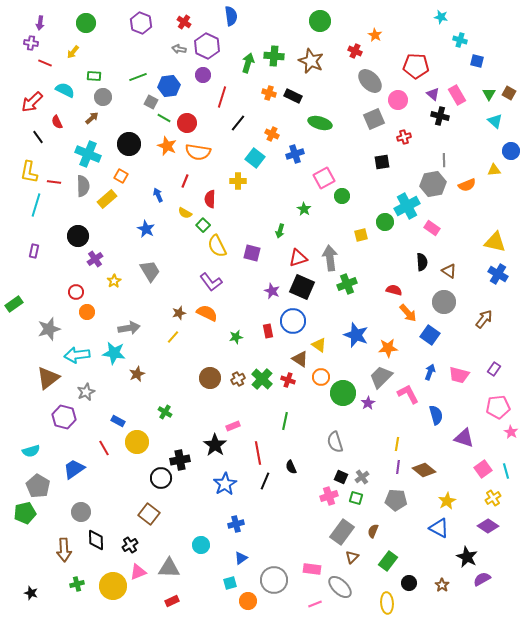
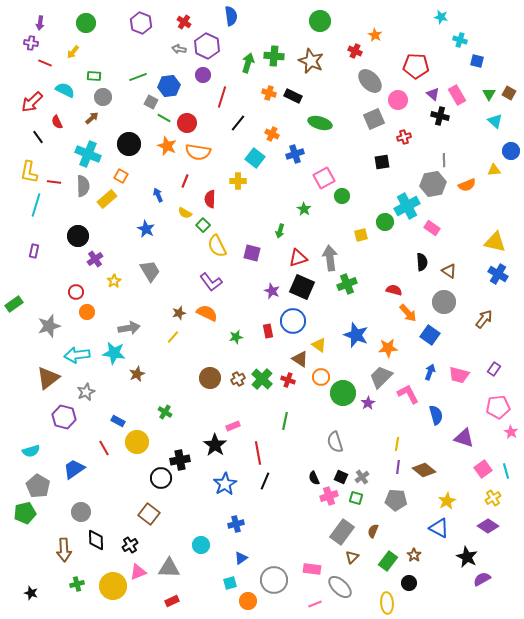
gray star at (49, 329): moved 3 px up
black semicircle at (291, 467): moved 23 px right, 11 px down
brown star at (442, 585): moved 28 px left, 30 px up
